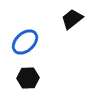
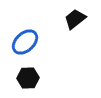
black trapezoid: moved 3 px right
